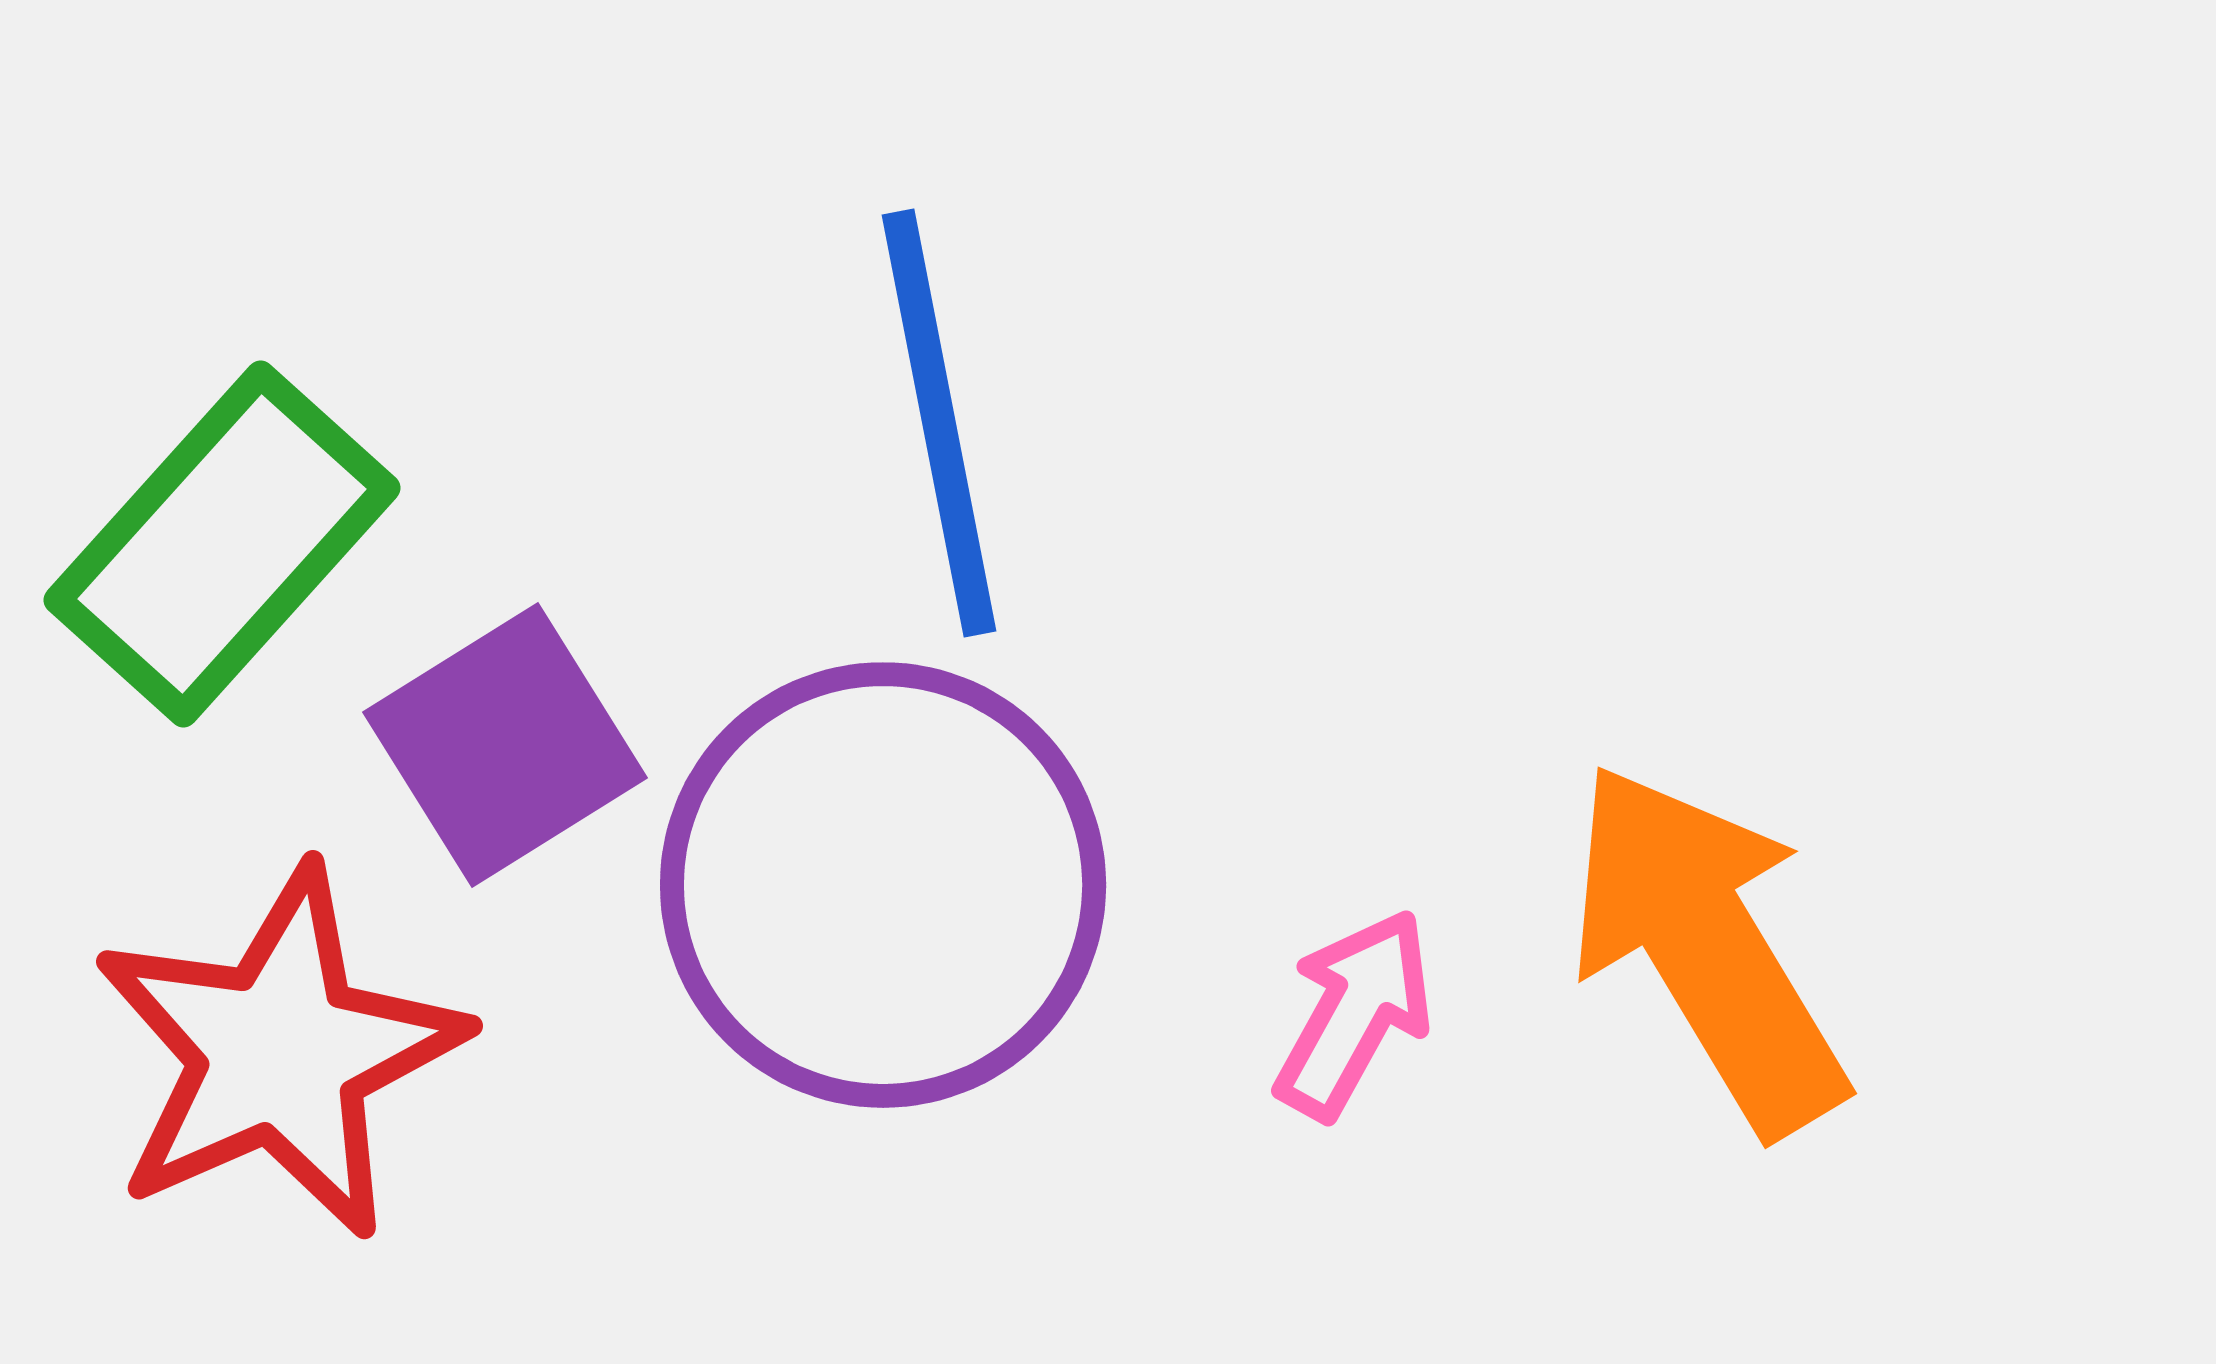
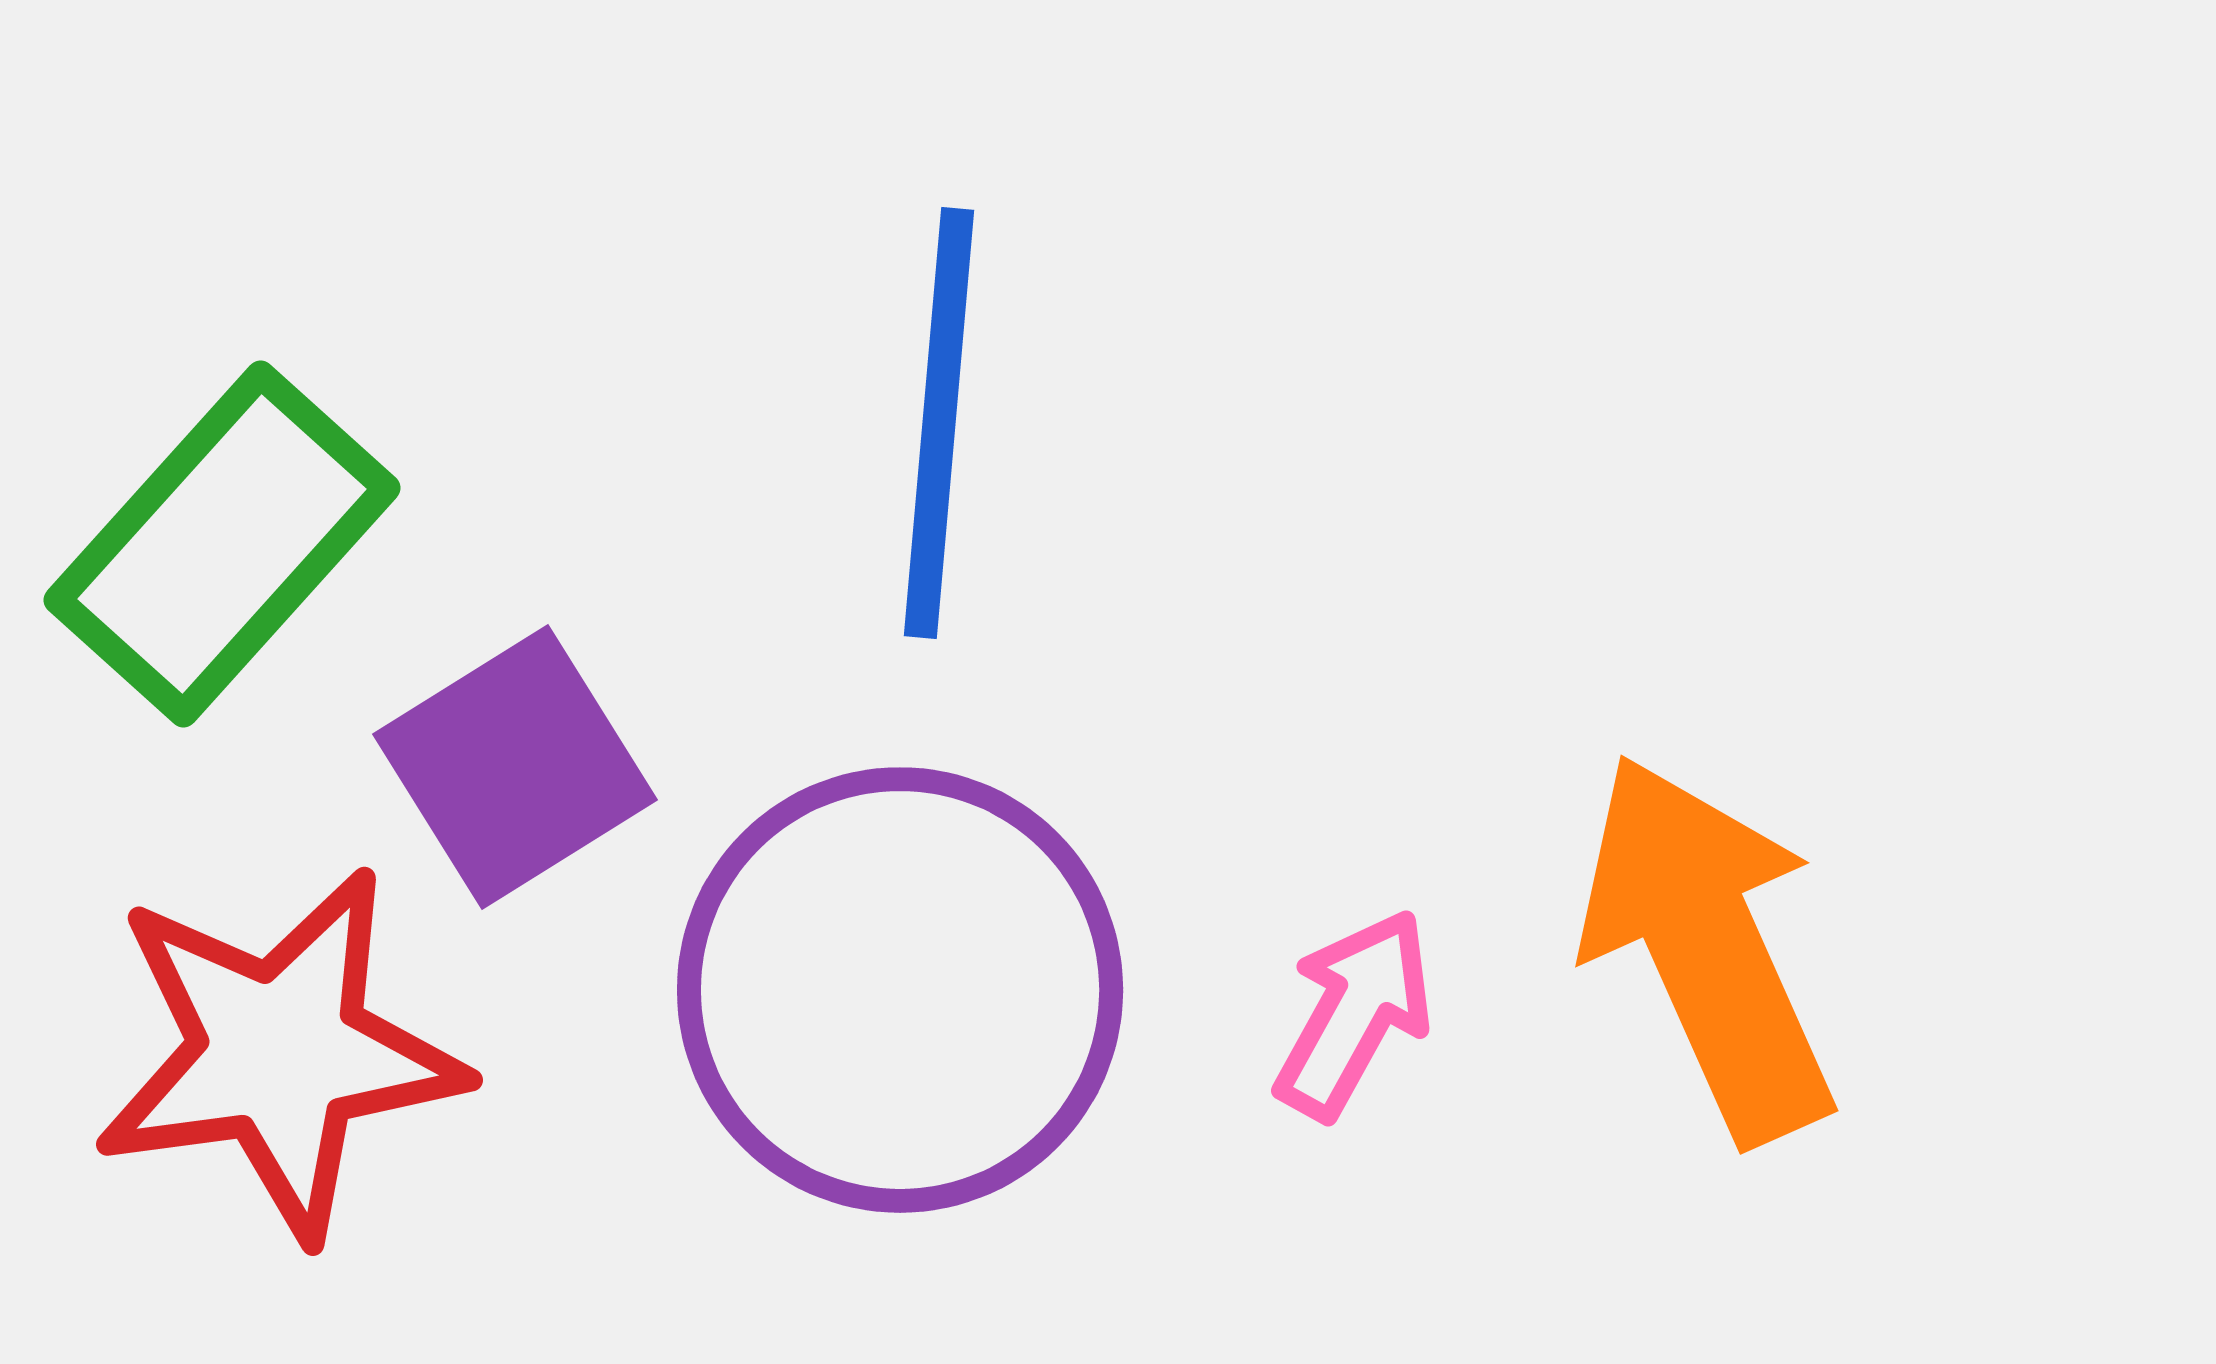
blue line: rotated 16 degrees clockwise
purple square: moved 10 px right, 22 px down
purple circle: moved 17 px right, 105 px down
orange arrow: rotated 7 degrees clockwise
red star: rotated 16 degrees clockwise
